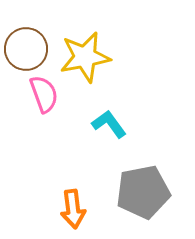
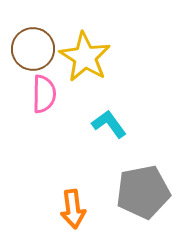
brown circle: moved 7 px right
yellow star: rotated 30 degrees counterclockwise
pink semicircle: rotated 21 degrees clockwise
